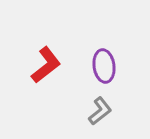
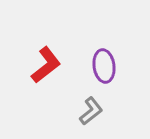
gray L-shape: moved 9 px left
